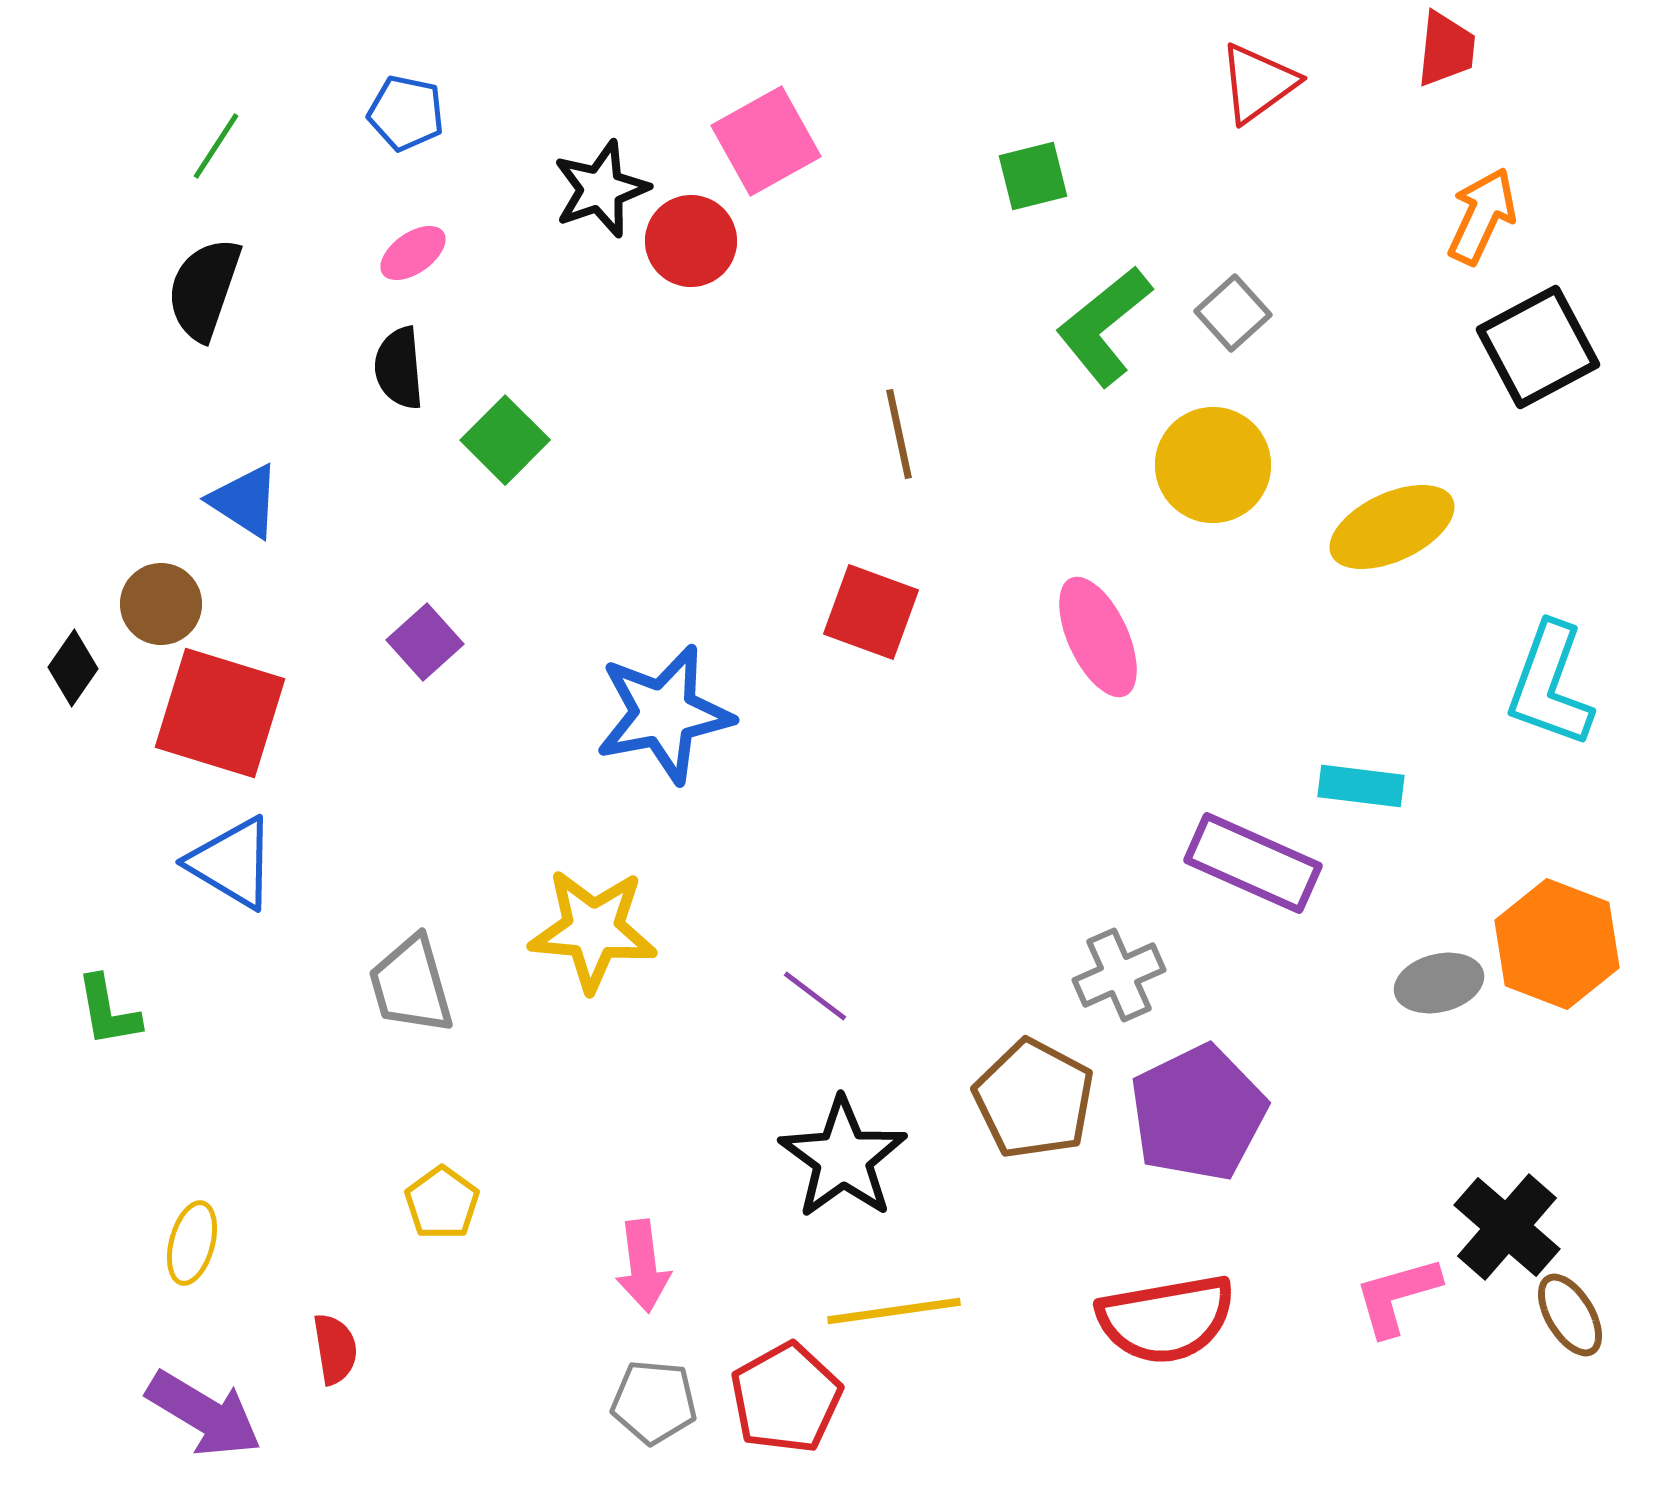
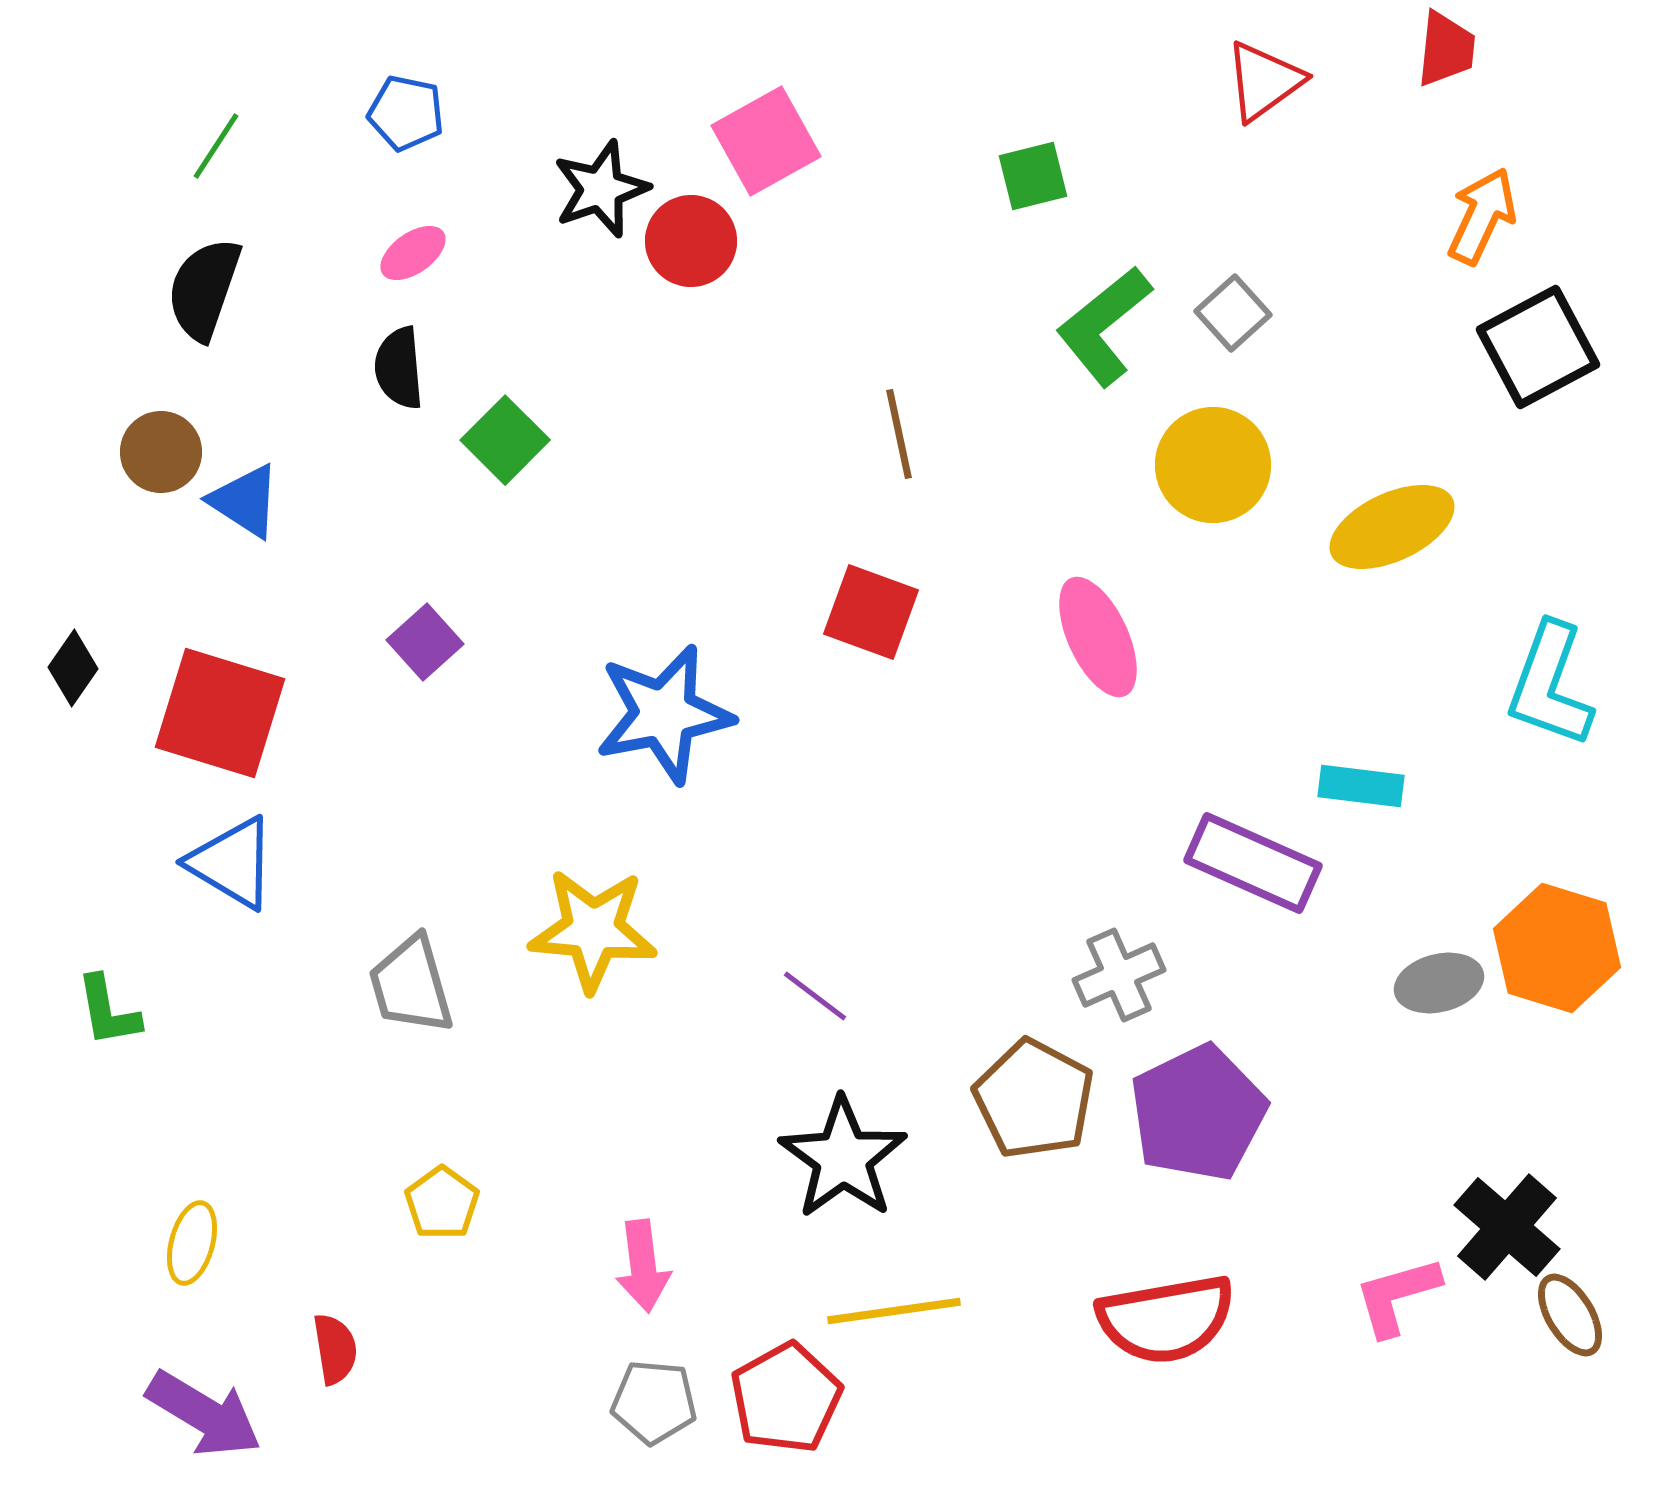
red triangle at (1258, 83): moved 6 px right, 2 px up
brown circle at (161, 604): moved 152 px up
orange hexagon at (1557, 944): moved 4 px down; rotated 4 degrees counterclockwise
